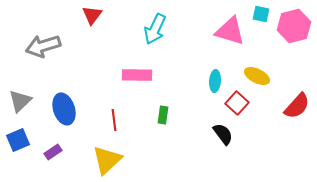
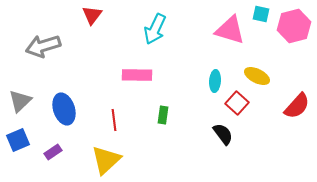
pink triangle: moved 1 px up
yellow triangle: moved 1 px left
